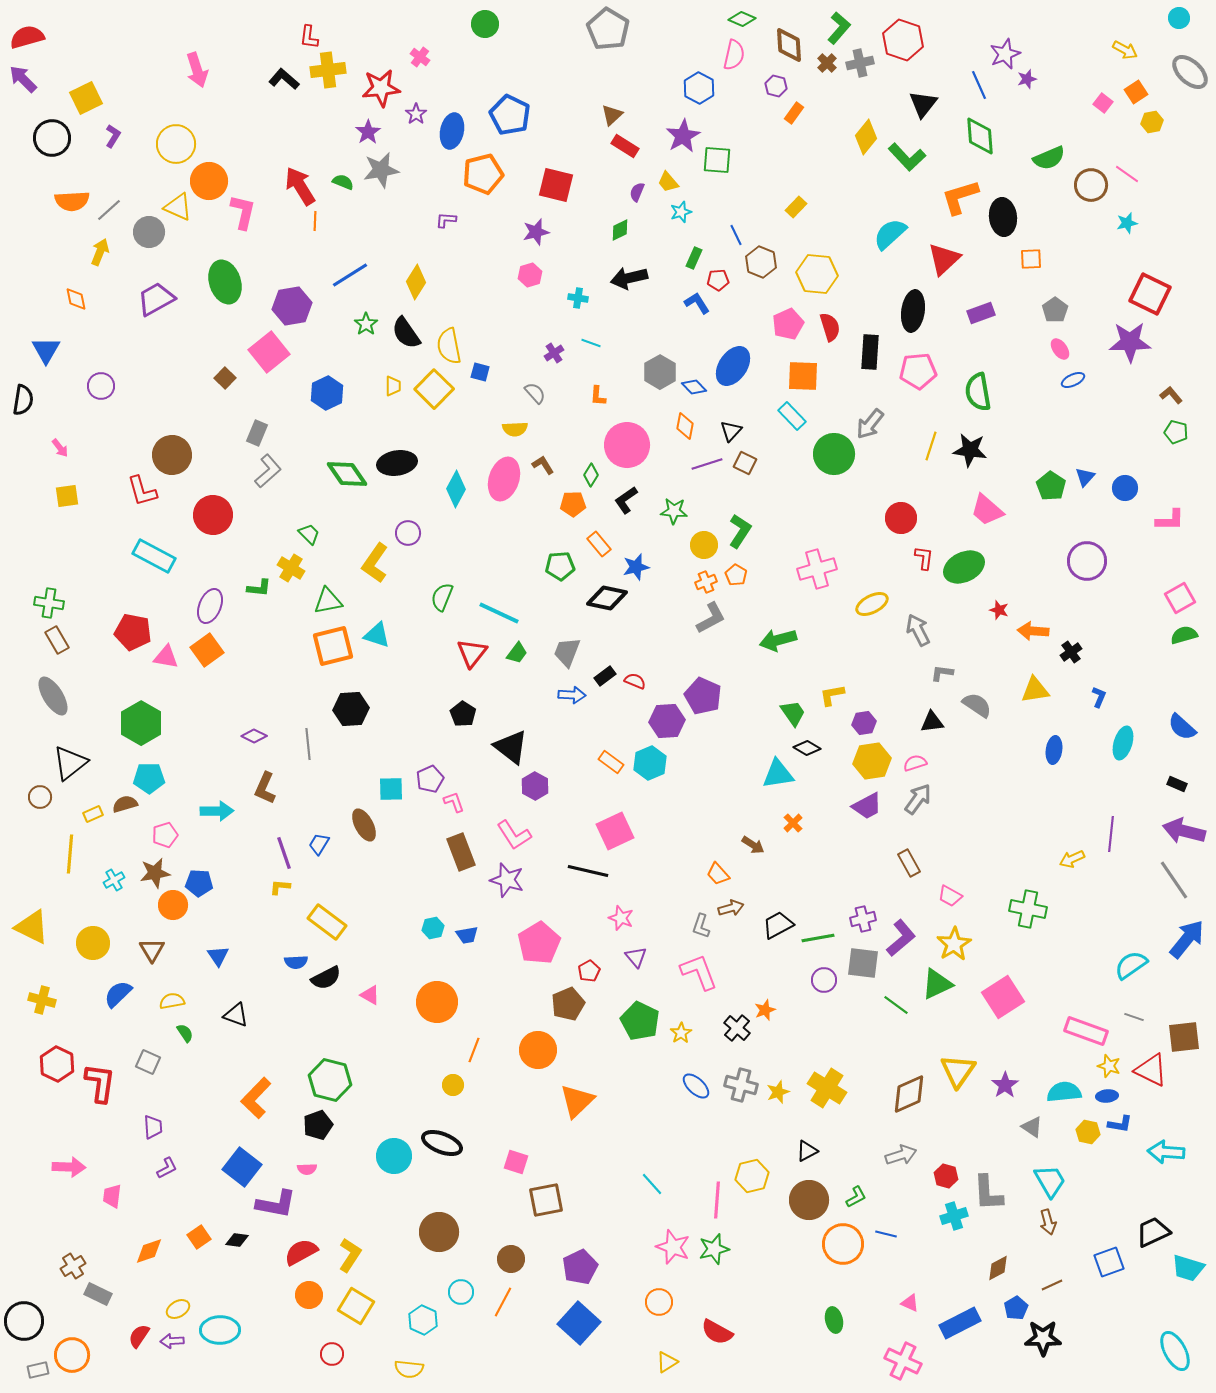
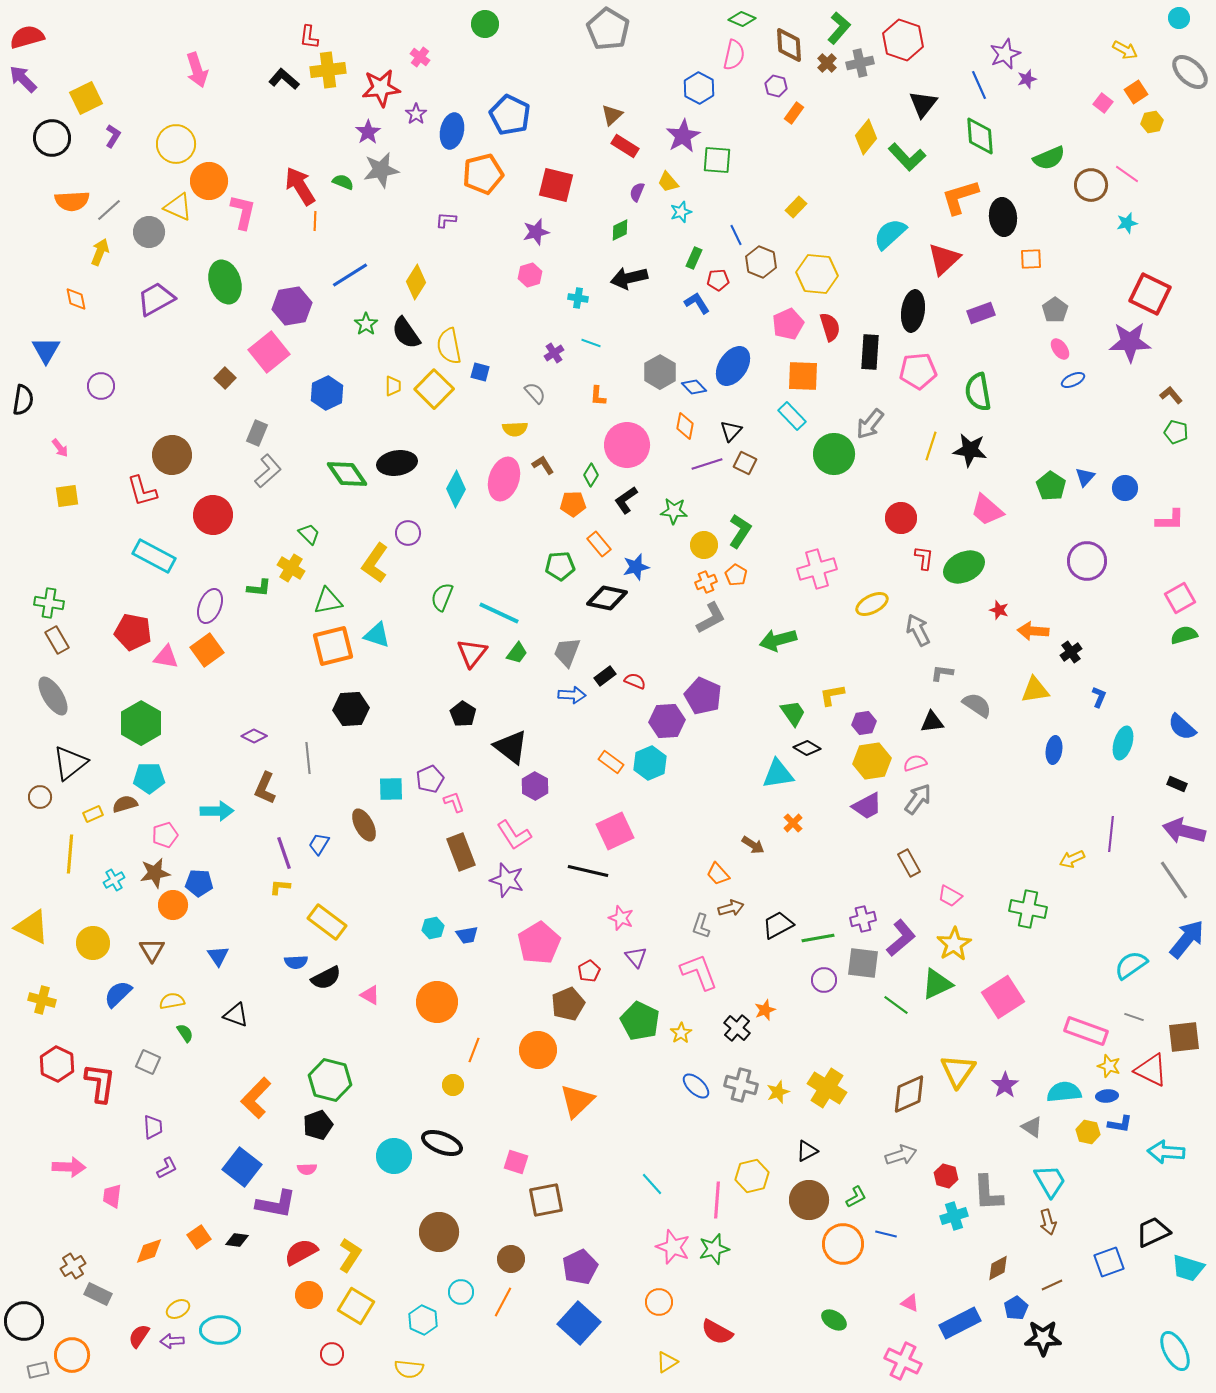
gray line at (308, 744): moved 14 px down
green ellipse at (834, 1320): rotated 45 degrees counterclockwise
